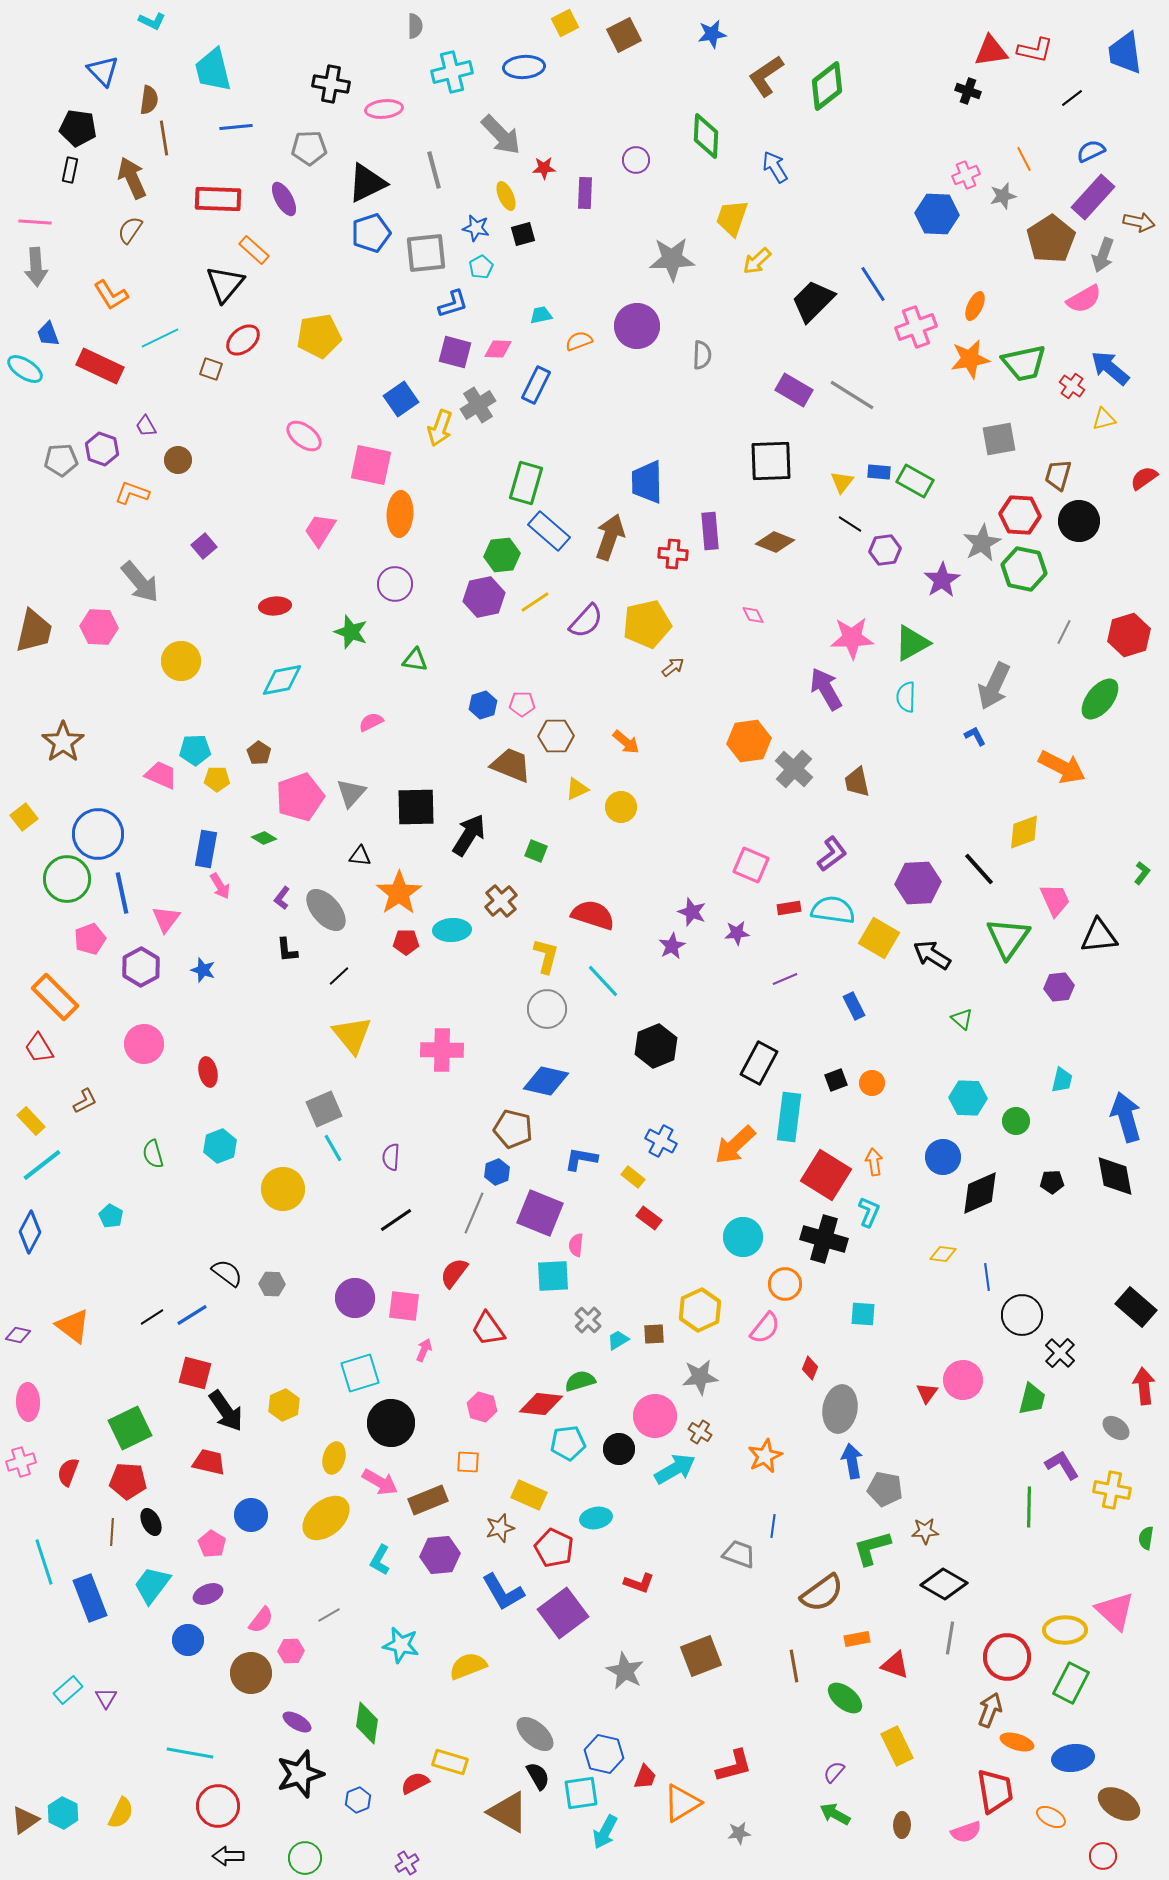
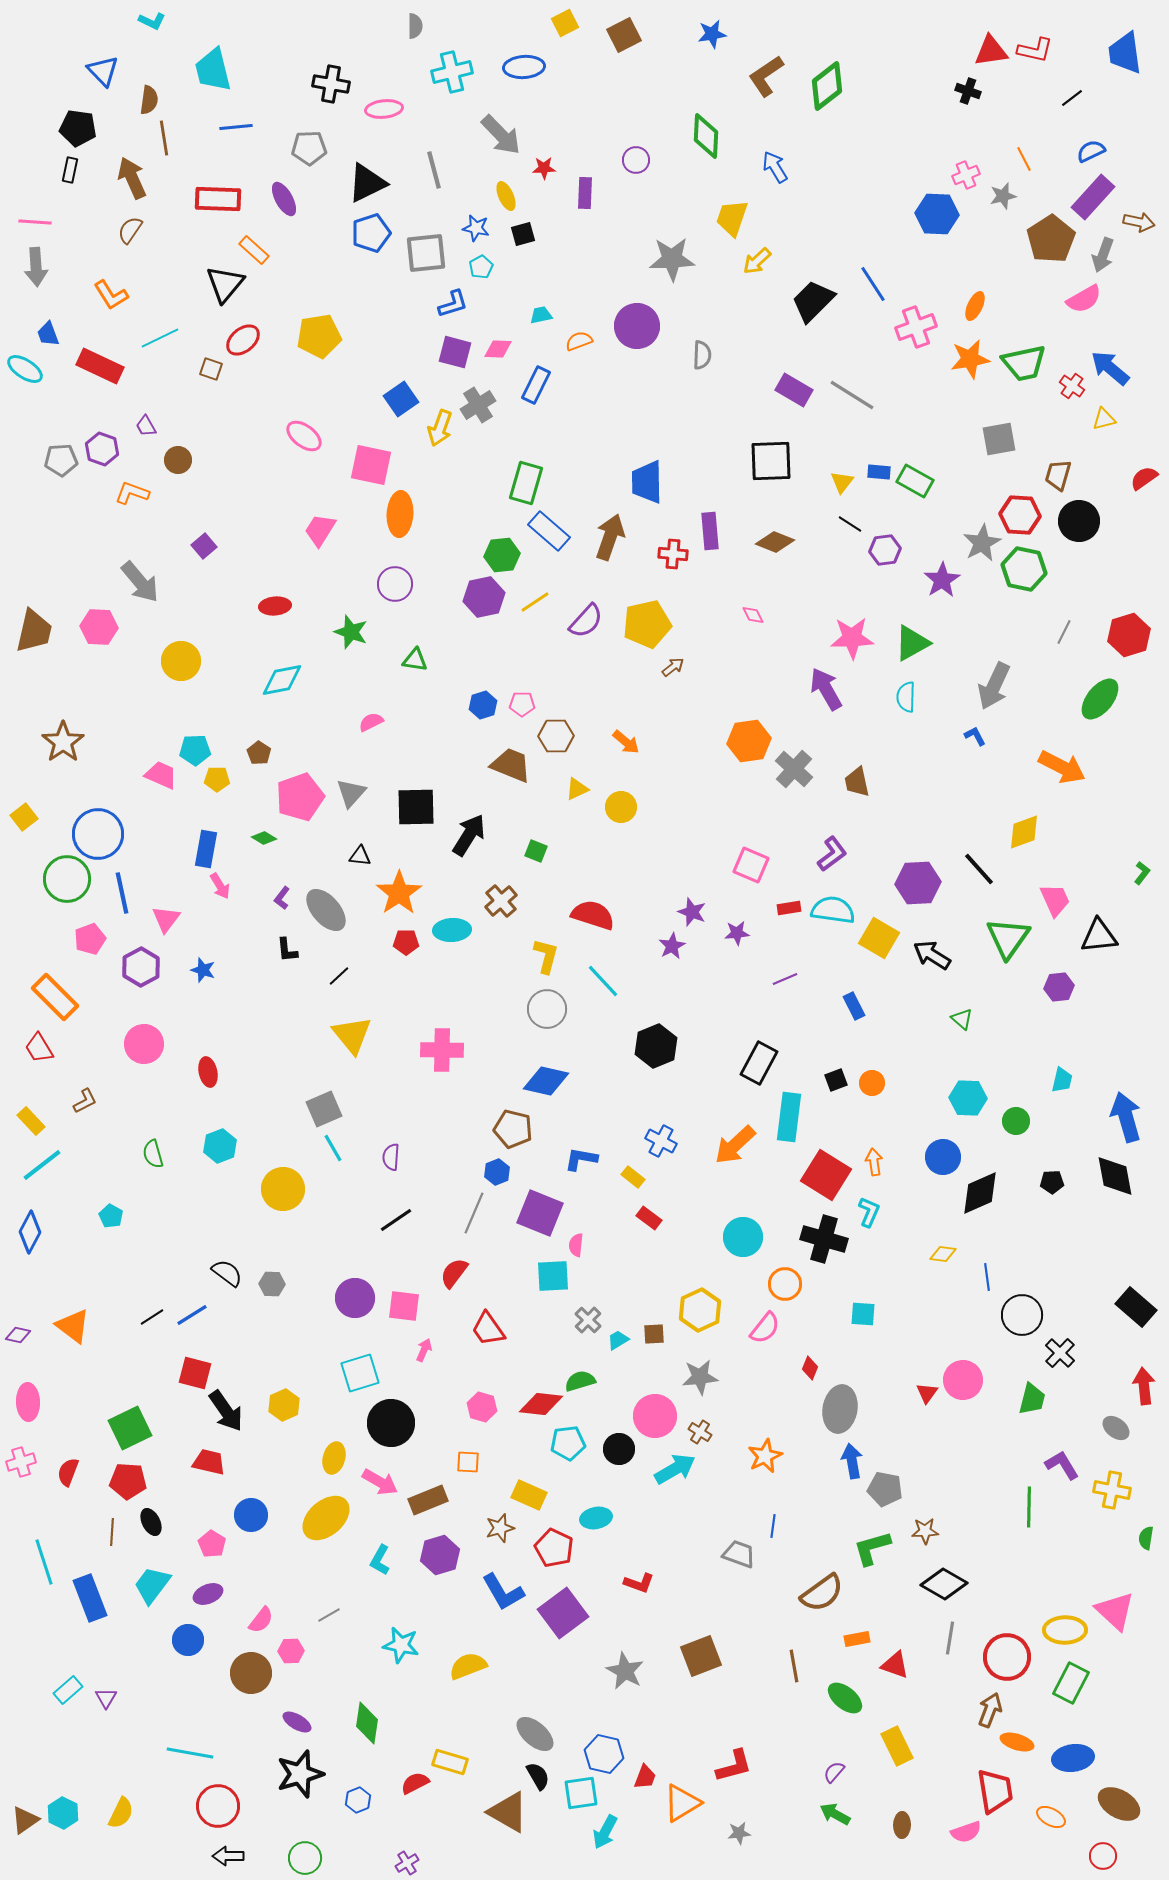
purple hexagon at (440, 1555): rotated 12 degrees counterclockwise
